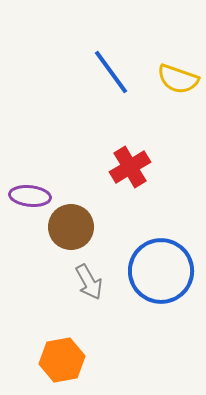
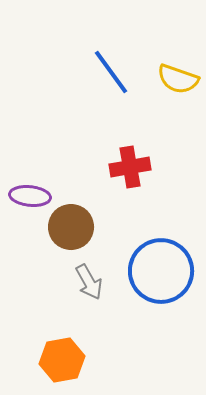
red cross: rotated 21 degrees clockwise
